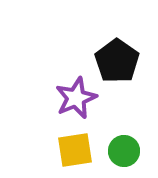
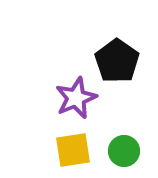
yellow square: moved 2 px left
